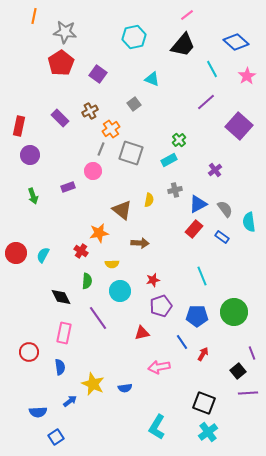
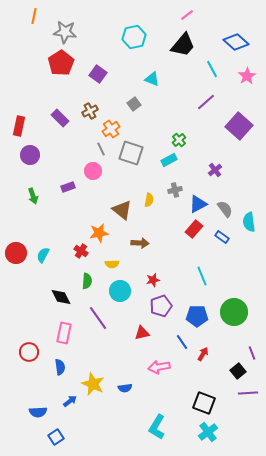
gray line at (101, 149): rotated 48 degrees counterclockwise
